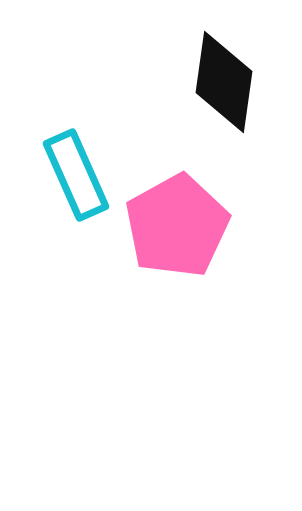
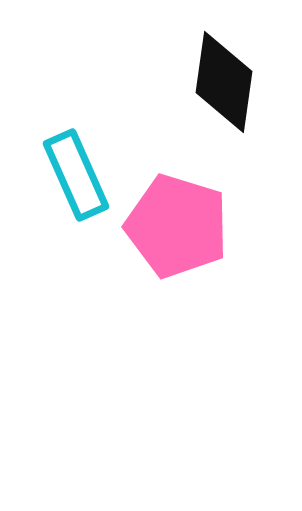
pink pentagon: rotated 26 degrees counterclockwise
